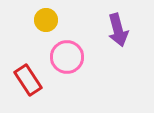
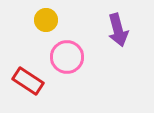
red rectangle: moved 1 px down; rotated 24 degrees counterclockwise
